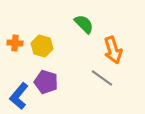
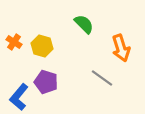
orange cross: moved 1 px left, 1 px up; rotated 28 degrees clockwise
orange arrow: moved 8 px right, 2 px up
blue L-shape: moved 1 px down
